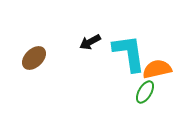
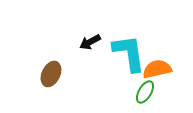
brown ellipse: moved 17 px right, 16 px down; rotated 20 degrees counterclockwise
